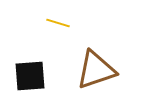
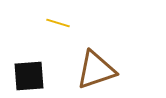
black square: moved 1 px left
